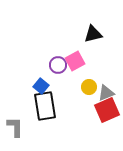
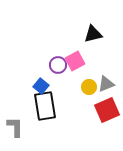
gray triangle: moved 9 px up
